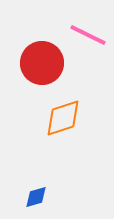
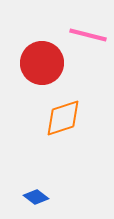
pink line: rotated 12 degrees counterclockwise
blue diamond: rotated 55 degrees clockwise
